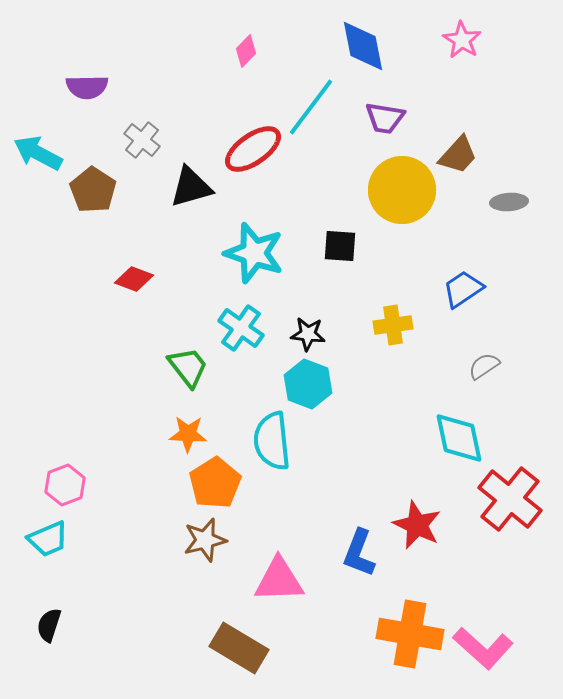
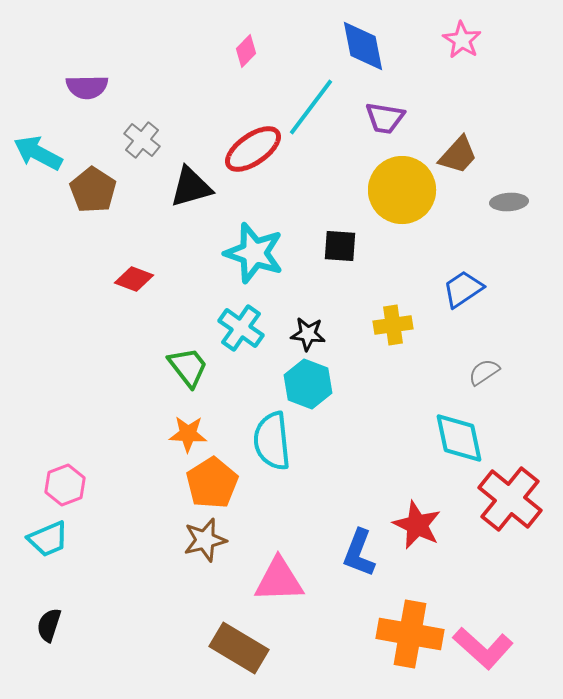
gray semicircle: moved 6 px down
orange pentagon: moved 3 px left
